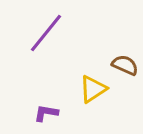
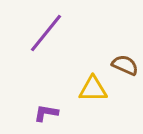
yellow triangle: rotated 32 degrees clockwise
